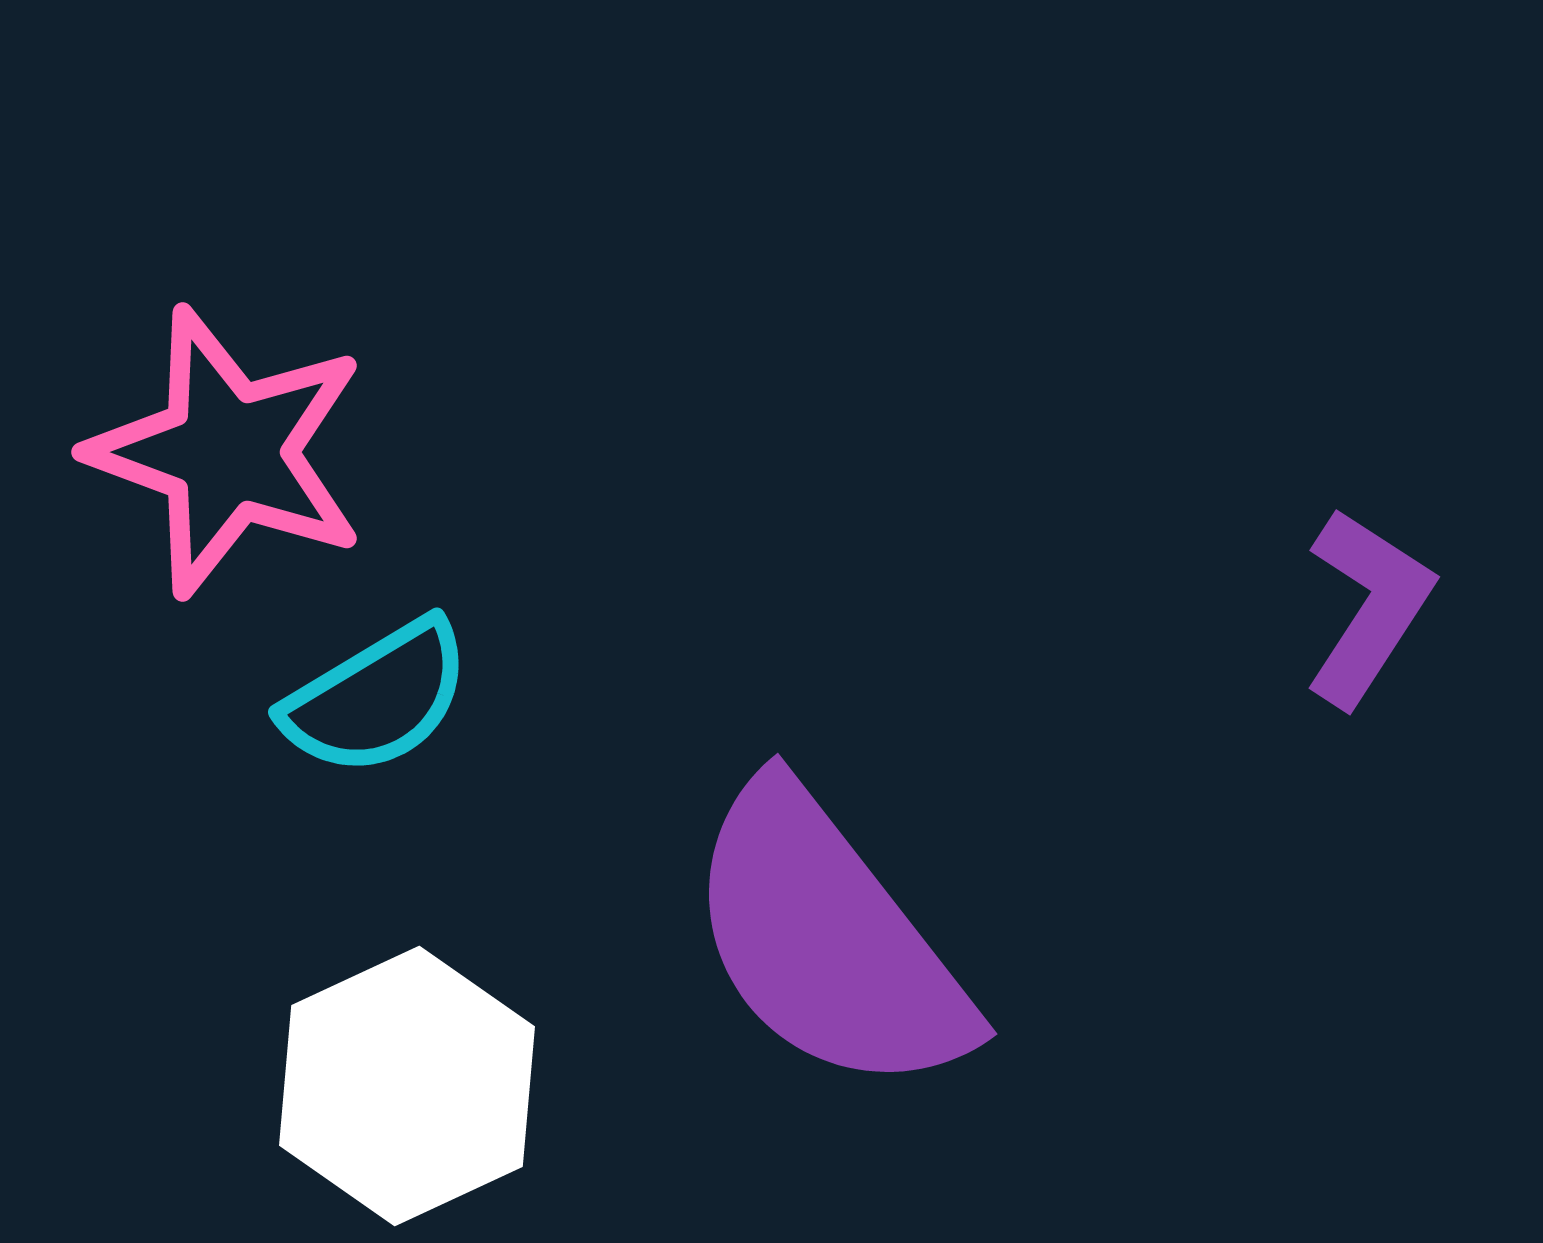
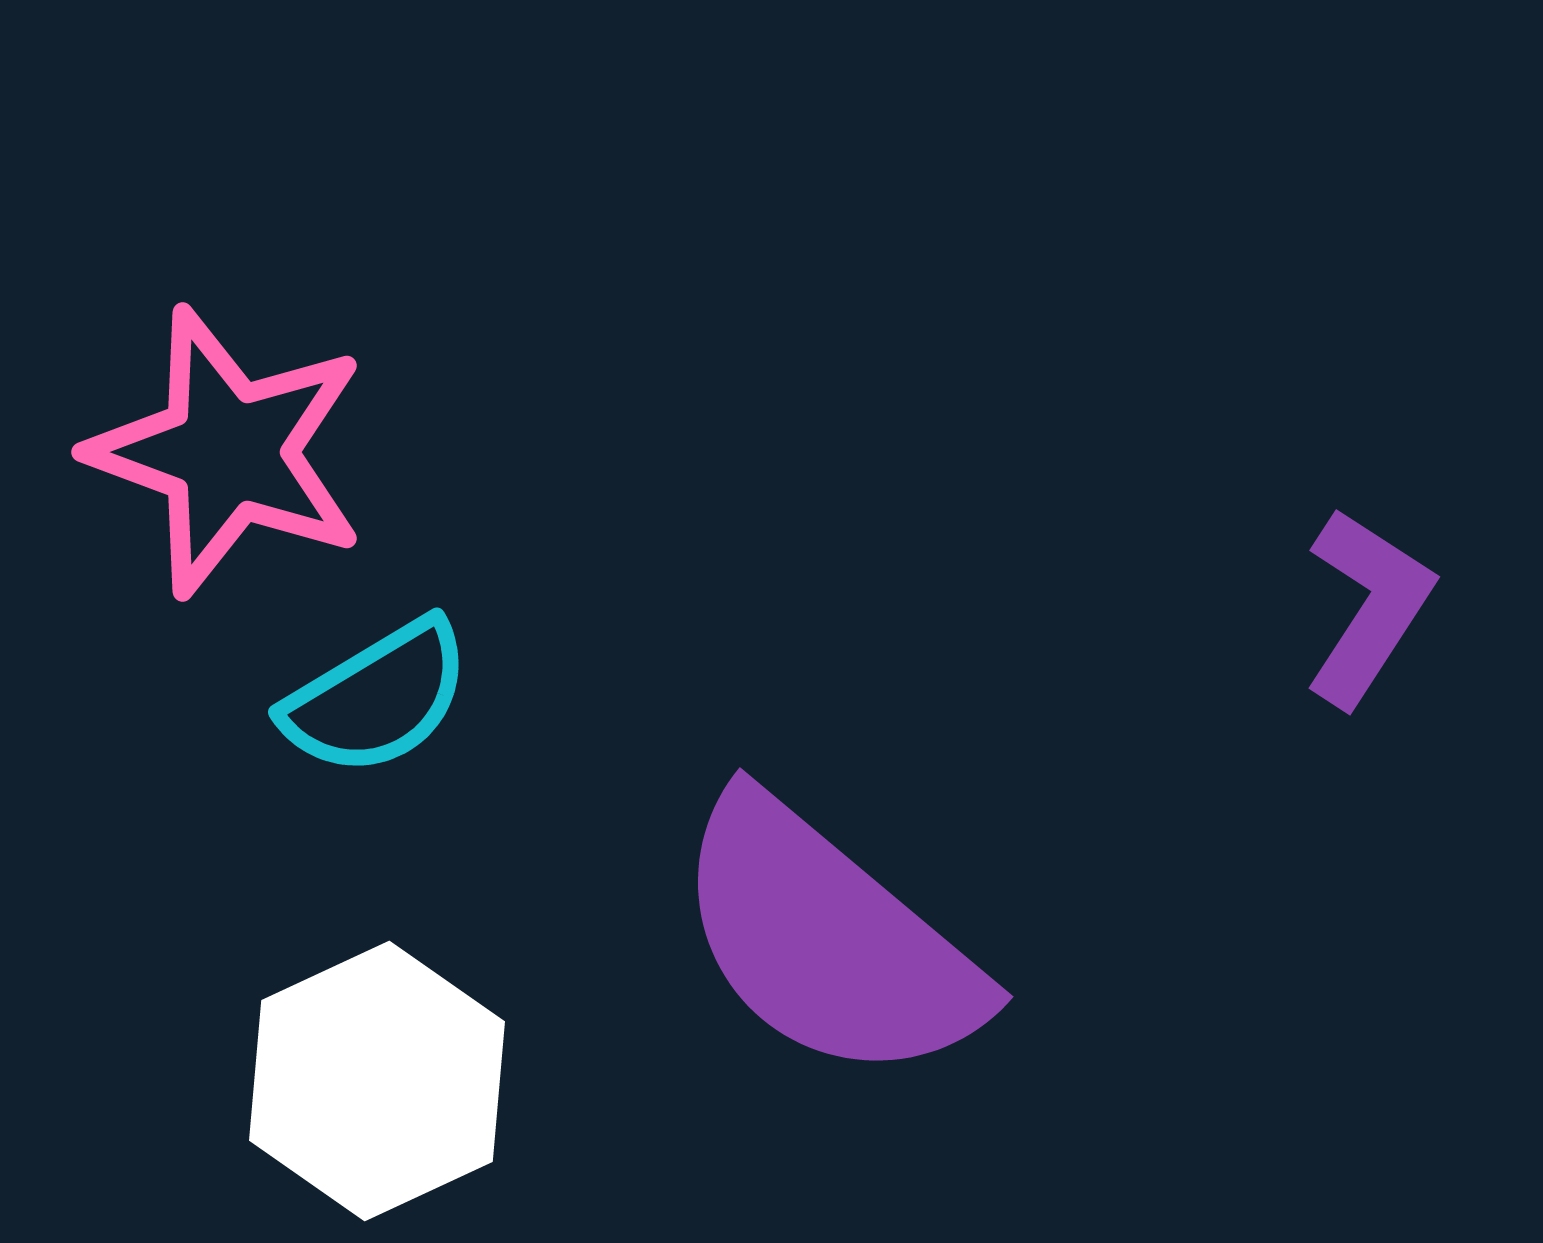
purple semicircle: rotated 12 degrees counterclockwise
white hexagon: moved 30 px left, 5 px up
